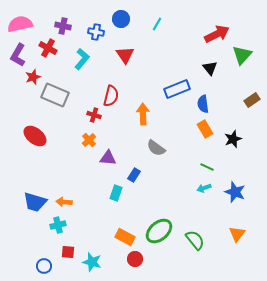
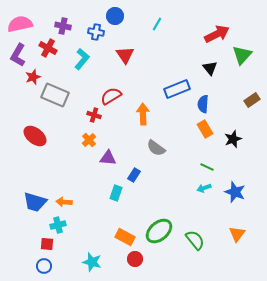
blue circle at (121, 19): moved 6 px left, 3 px up
red semicircle at (111, 96): rotated 135 degrees counterclockwise
blue semicircle at (203, 104): rotated 12 degrees clockwise
red square at (68, 252): moved 21 px left, 8 px up
